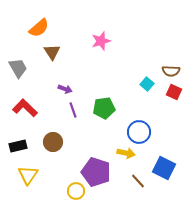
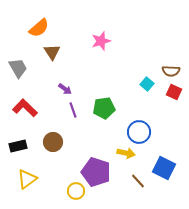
purple arrow: rotated 16 degrees clockwise
yellow triangle: moved 1 px left, 4 px down; rotated 20 degrees clockwise
